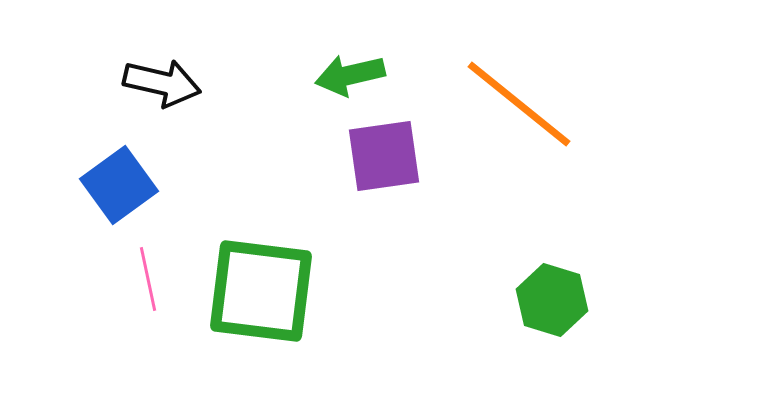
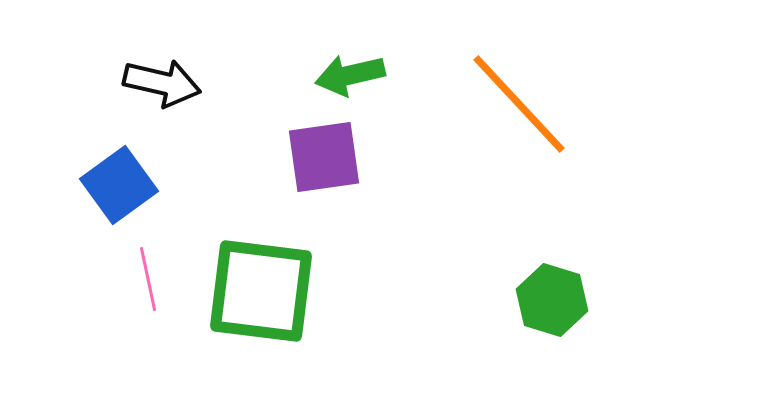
orange line: rotated 8 degrees clockwise
purple square: moved 60 px left, 1 px down
